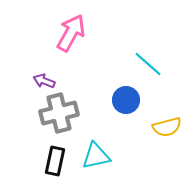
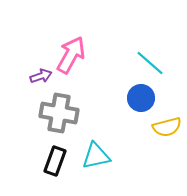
pink arrow: moved 22 px down
cyan line: moved 2 px right, 1 px up
purple arrow: moved 3 px left, 5 px up; rotated 140 degrees clockwise
blue circle: moved 15 px right, 2 px up
gray cross: rotated 24 degrees clockwise
black rectangle: rotated 8 degrees clockwise
